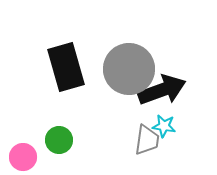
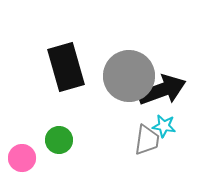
gray circle: moved 7 px down
pink circle: moved 1 px left, 1 px down
